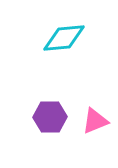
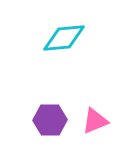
purple hexagon: moved 3 px down
